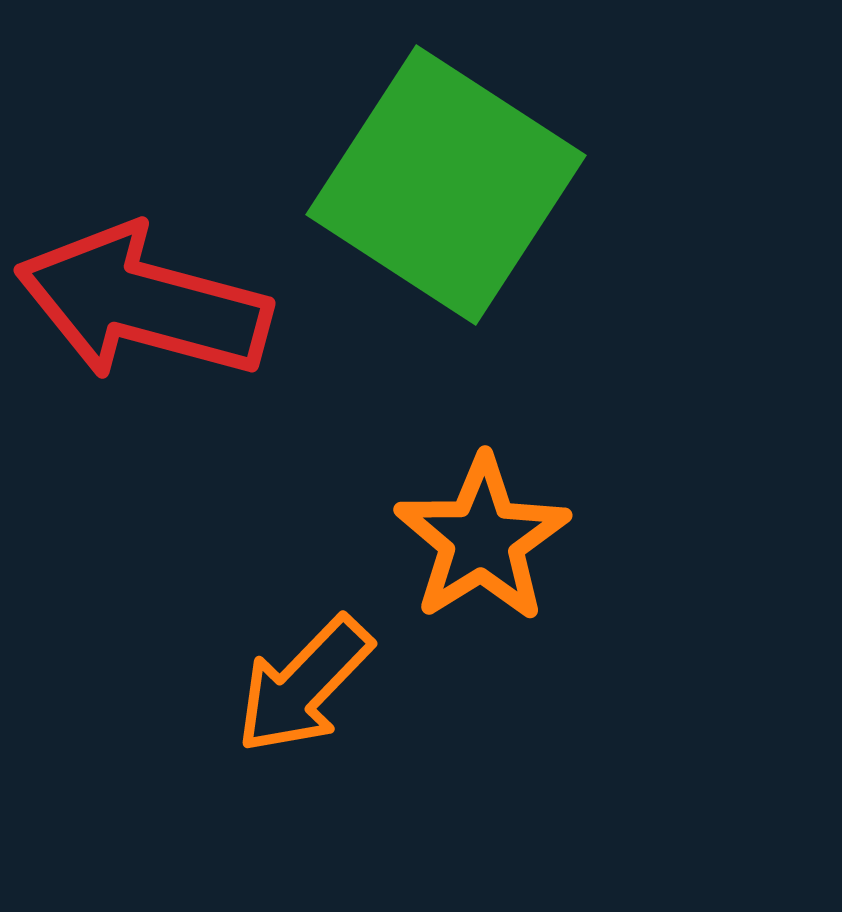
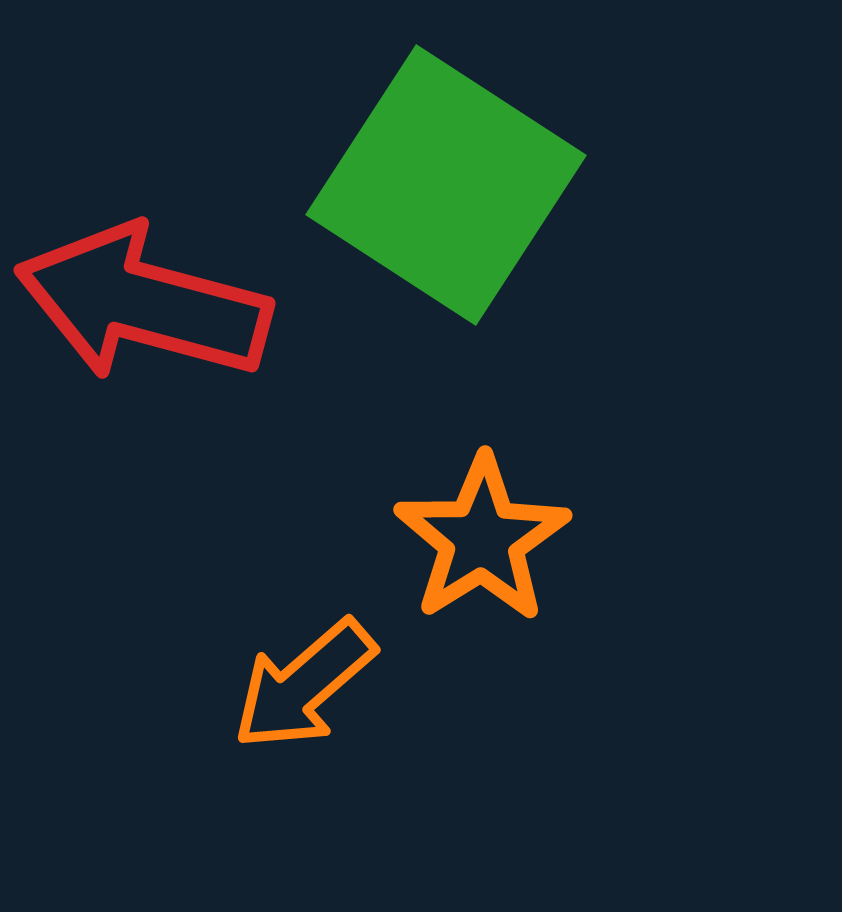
orange arrow: rotated 5 degrees clockwise
